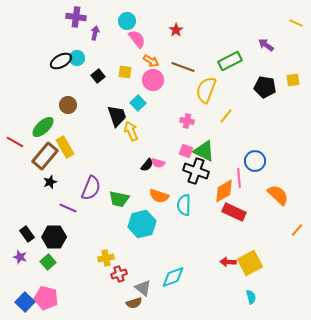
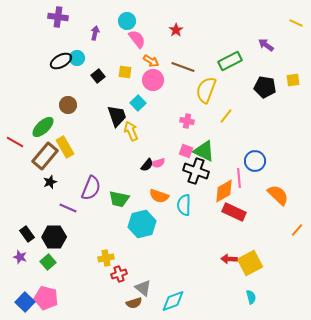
purple cross at (76, 17): moved 18 px left
pink semicircle at (158, 163): rotated 32 degrees counterclockwise
red arrow at (228, 262): moved 1 px right, 3 px up
cyan diamond at (173, 277): moved 24 px down
